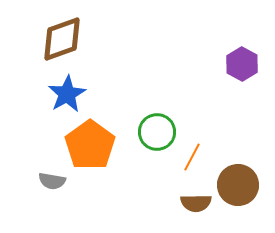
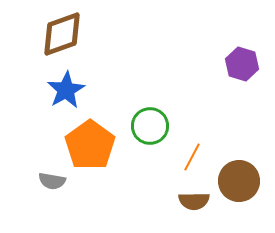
brown diamond: moved 5 px up
purple hexagon: rotated 12 degrees counterclockwise
blue star: moved 1 px left, 4 px up
green circle: moved 7 px left, 6 px up
brown circle: moved 1 px right, 4 px up
brown semicircle: moved 2 px left, 2 px up
